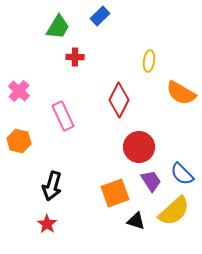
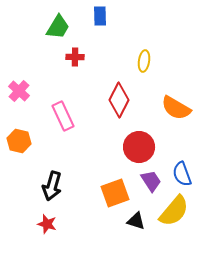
blue rectangle: rotated 48 degrees counterclockwise
yellow ellipse: moved 5 px left
orange semicircle: moved 5 px left, 15 px down
blue semicircle: rotated 25 degrees clockwise
yellow semicircle: rotated 8 degrees counterclockwise
red star: rotated 18 degrees counterclockwise
